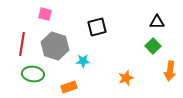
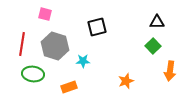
orange star: moved 3 px down
